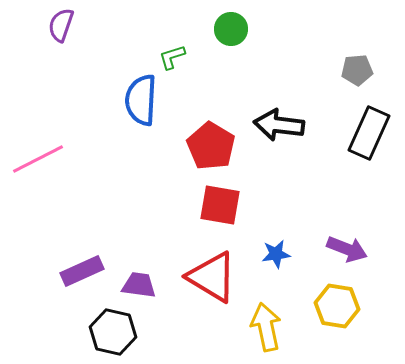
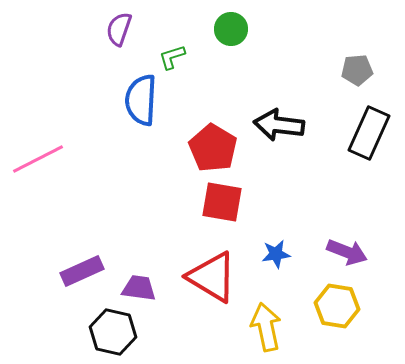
purple semicircle: moved 58 px right, 4 px down
red pentagon: moved 2 px right, 2 px down
red square: moved 2 px right, 3 px up
purple arrow: moved 3 px down
purple trapezoid: moved 3 px down
